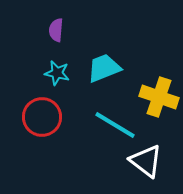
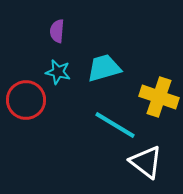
purple semicircle: moved 1 px right, 1 px down
cyan trapezoid: rotated 6 degrees clockwise
cyan star: moved 1 px right, 1 px up
red circle: moved 16 px left, 17 px up
white triangle: moved 1 px down
